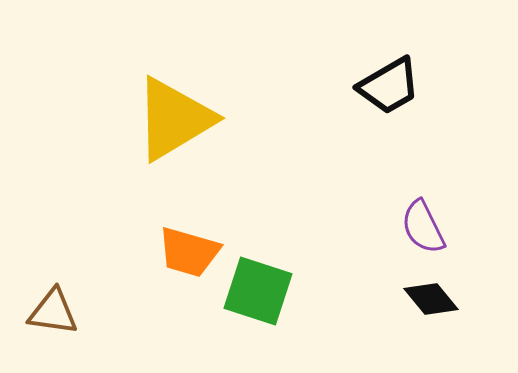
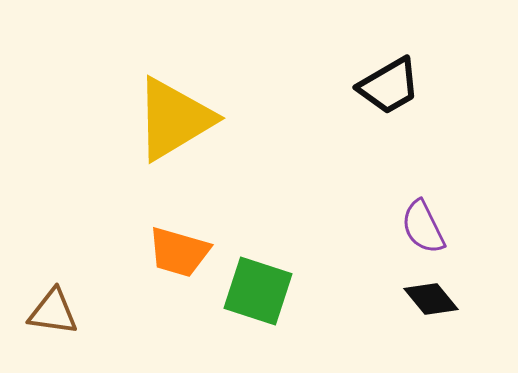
orange trapezoid: moved 10 px left
